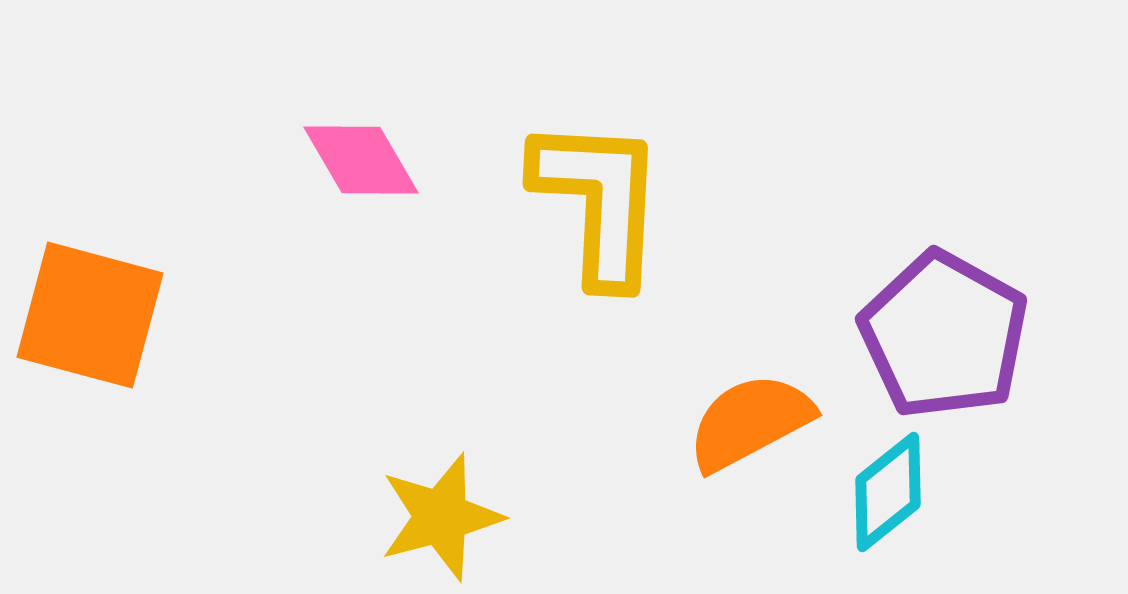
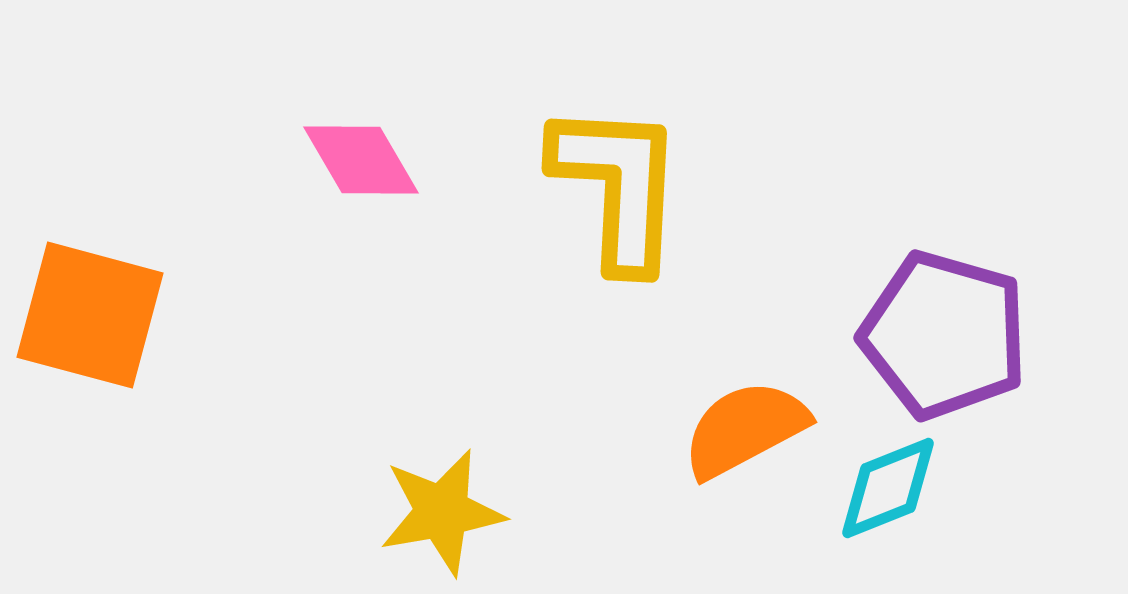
yellow L-shape: moved 19 px right, 15 px up
purple pentagon: rotated 13 degrees counterclockwise
orange semicircle: moved 5 px left, 7 px down
cyan diamond: moved 4 px up; rotated 17 degrees clockwise
yellow star: moved 1 px right, 5 px up; rotated 5 degrees clockwise
